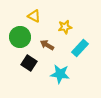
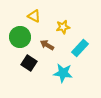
yellow star: moved 2 px left
cyan star: moved 3 px right, 1 px up
